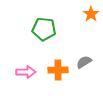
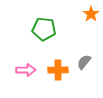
gray semicircle: rotated 21 degrees counterclockwise
pink arrow: moved 2 px up
